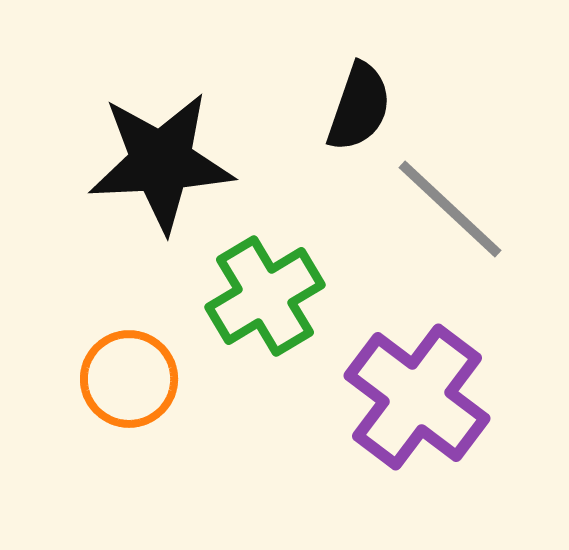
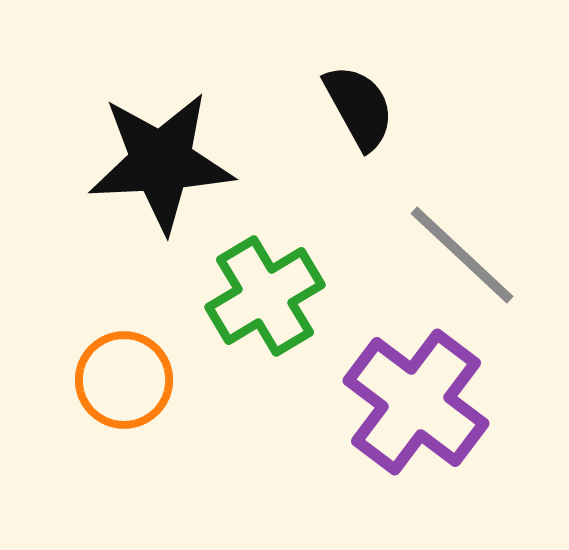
black semicircle: rotated 48 degrees counterclockwise
gray line: moved 12 px right, 46 px down
orange circle: moved 5 px left, 1 px down
purple cross: moved 1 px left, 5 px down
